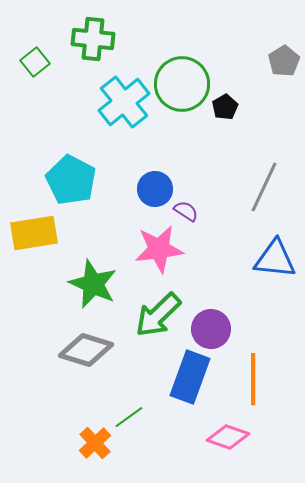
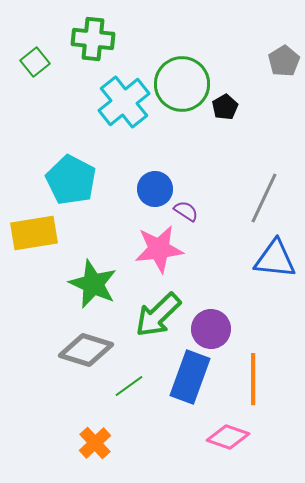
gray line: moved 11 px down
green line: moved 31 px up
